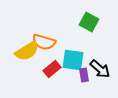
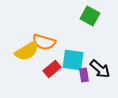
green square: moved 1 px right, 6 px up
